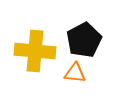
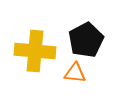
black pentagon: moved 2 px right
